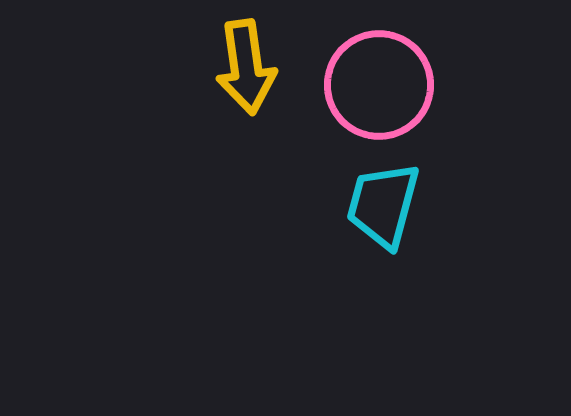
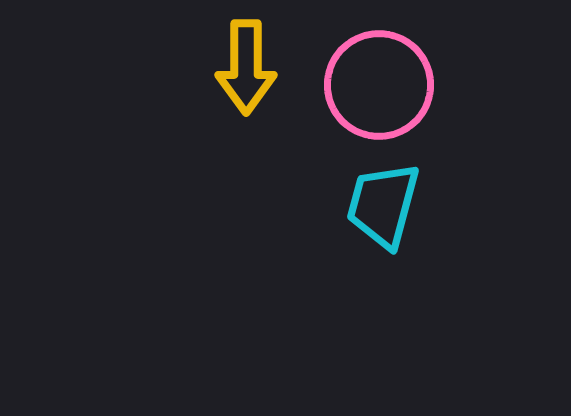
yellow arrow: rotated 8 degrees clockwise
